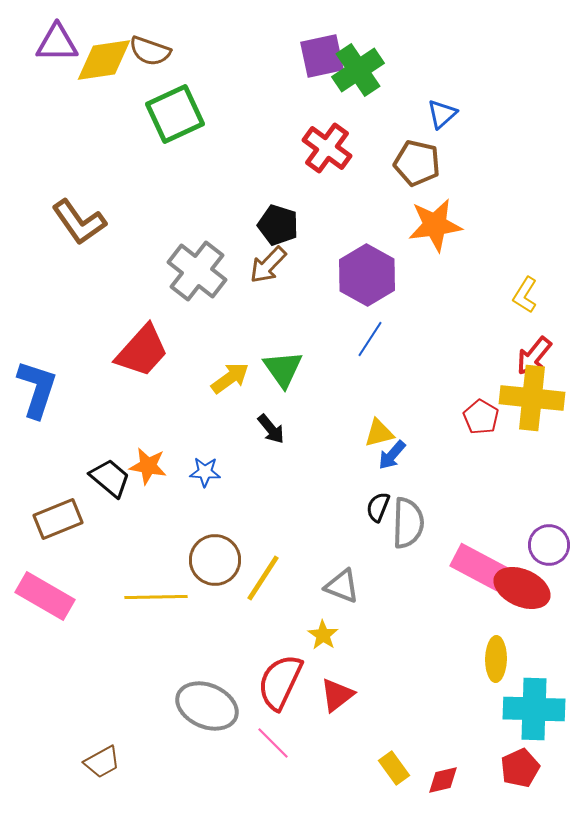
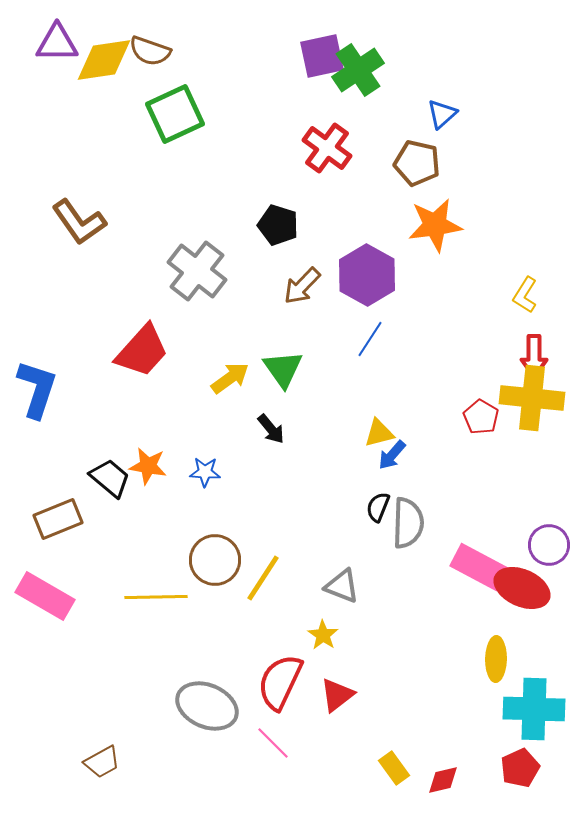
brown arrow at (268, 265): moved 34 px right, 21 px down
red arrow at (534, 356): rotated 39 degrees counterclockwise
